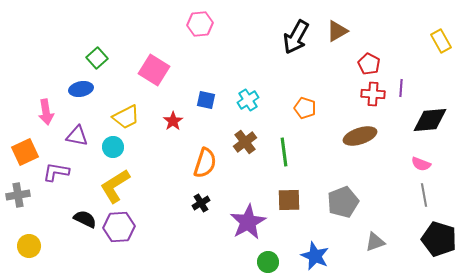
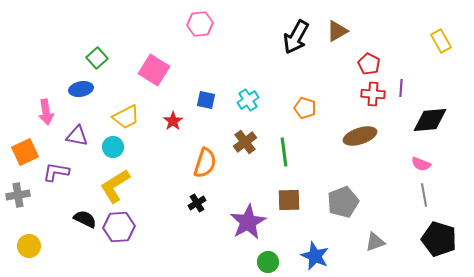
black cross: moved 4 px left
